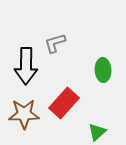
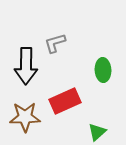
red rectangle: moved 1 px right, 2 px up; rotated 24 degrees clockwise
brown star: moved 1 px right, 3 px down
